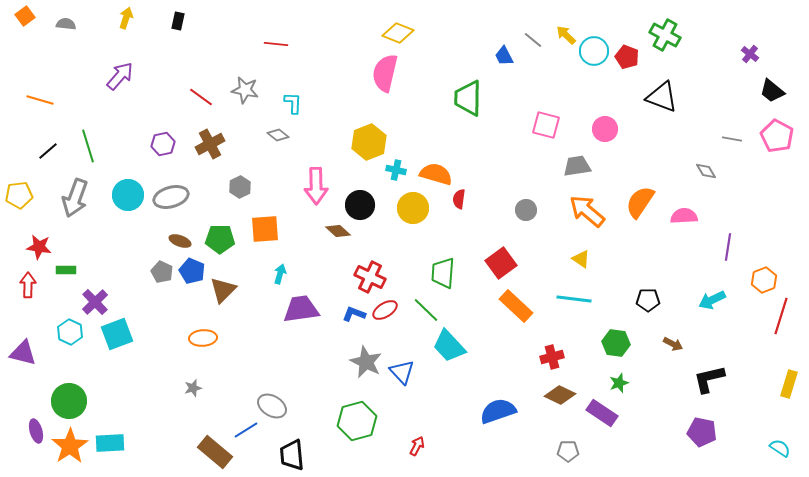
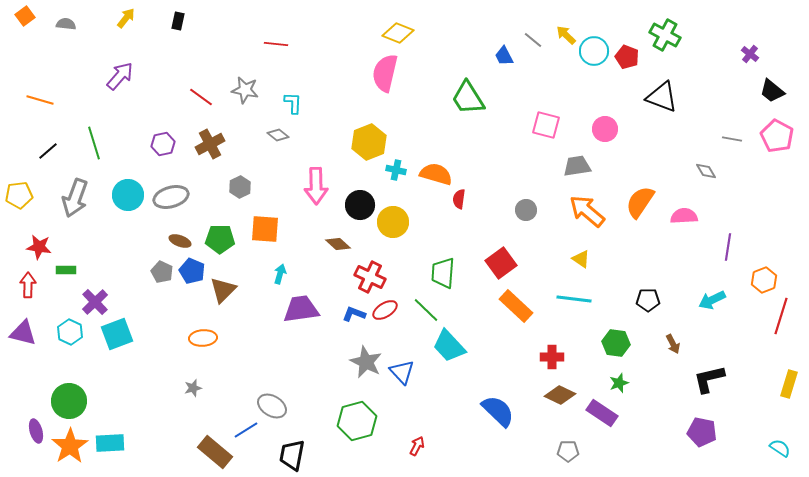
yellow arrow at (126, 18): rotated 20 degrees clockwise
green trapezoid at (468, 98): rotated 33 degrees counterclockwise
green line at (88, 146): moved 6 px right, 3 px up
yellow circle at (413, 208): moved 20 px left, 14 px down
orange square at (265, 229): rotated 8 degrees clockwise
brown diamond at (338, 231): moved 13 px down
brown arrow at (673, 344): rotated 36 degrees clockwise
purple triangle at (23, 353): moved 20 px up
red cross at (552, 357): rotated 15 degrees clockwise
blue semicircle at (498, 411): rotated 63 degrees clockwise
black trapezoid at (292, 455): rotated 16 degrees clockwise
